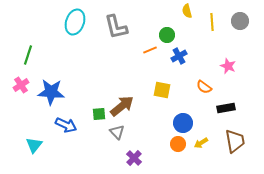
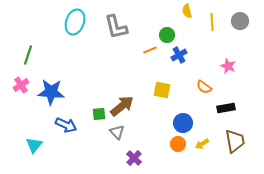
blue cross: moved 1 px up
yellow arrow: moved 1 px right, 1 px down
